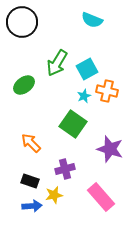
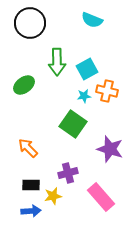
black circle: moved 8 px right, 1 px down
green arrow: moved 1 px up; rotated 32 degrees counterclockwise
cyan star: rotated 16 degrees clockwise
orange arrow: moved 3 px left, 5 px down
purple cross: moved 3 px right, 4 px down
black rectangle: moved 1 px right, 4 px down; rotated 18 degrees counterclockwise
yellow star: moved 1 px left, 1 px down
blue arrow: moved 1 px left, 5 px down
